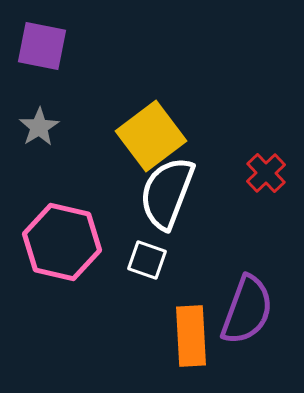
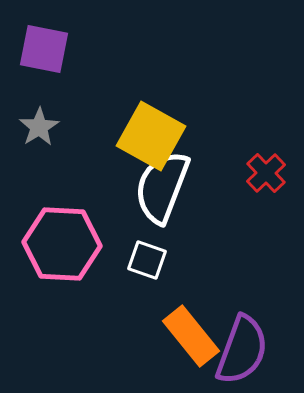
purple square: moved 2 px right, 3 px down
yellow square: rotated 24 degrees counterclockwise
white semicircle: moved 5 px left, 6 px up
pink hexagon: moved 2 px down; rotated 10 degrees counterclockwise
purple semicircle: moved 5 px left, 40 px down
orange rectangle: rotated 36 degrees counterclockwise
